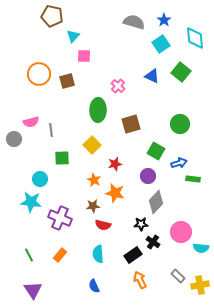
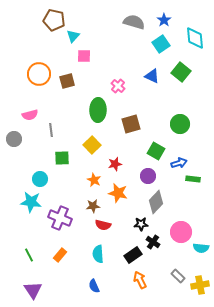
brown pentagon at (52, 16): moved 2 px right, 4 px down
pink semicircle at (31, 122): moved 1 px left, 7 px up
orange star at (115, 193): moved 3 px right
